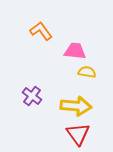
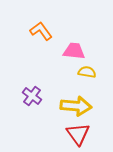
pink trapezoid: moved 1 px left
